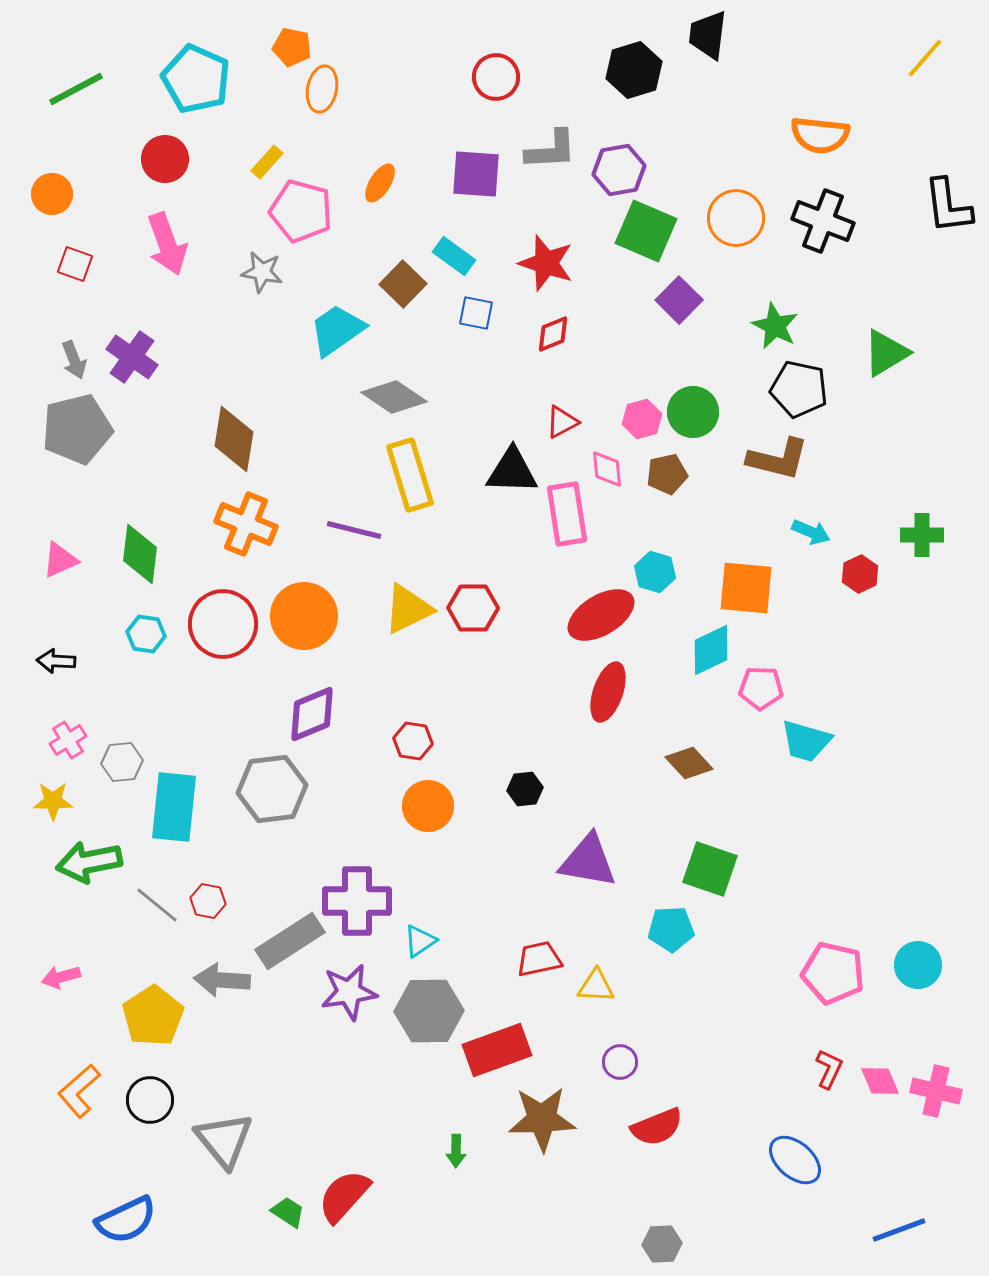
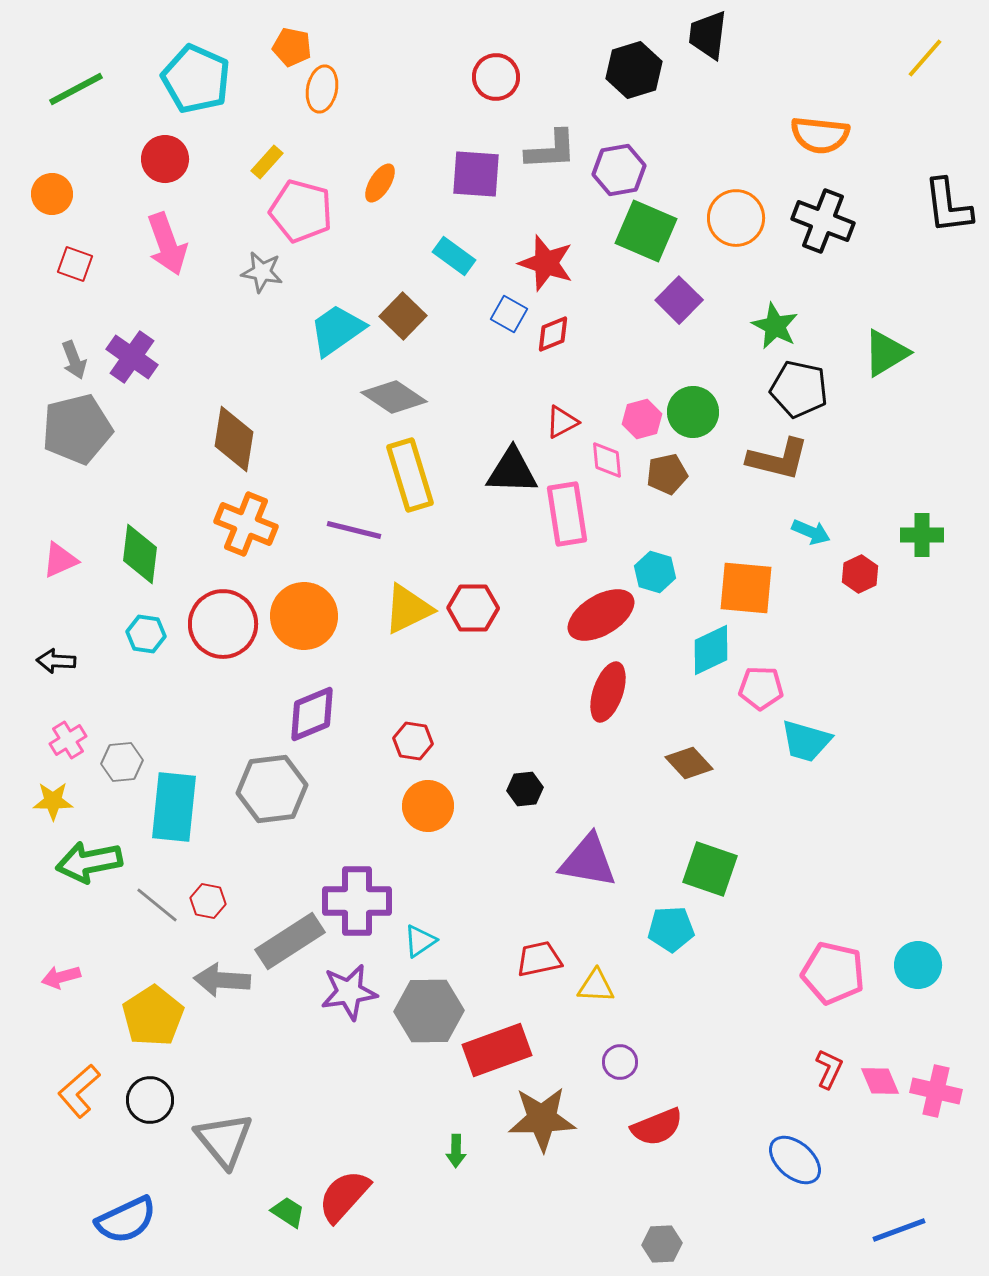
brown square at (403, 284): moved 32 px down
blue square at (476, 313): moved 33 px right, 1 px down; rotated 18 degrees clockwise
pink diamond at (607, 469): moved 9 px up
